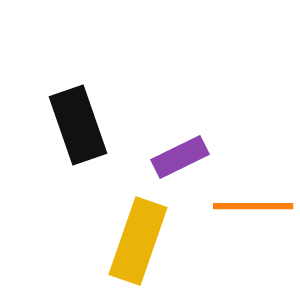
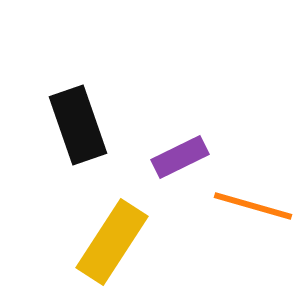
orange line: rotated 16 degrees clockwise
yellow rectangle: moved 26 px left, 1 px down; rotated 14 degrees clockwise
